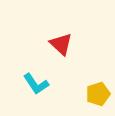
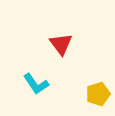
red triangle: rotated 10 degrees clockwise
